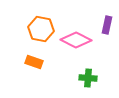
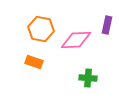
pink diamond: rotated 28 degrees counterclockwise
